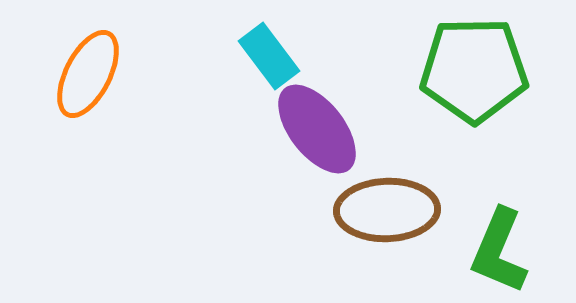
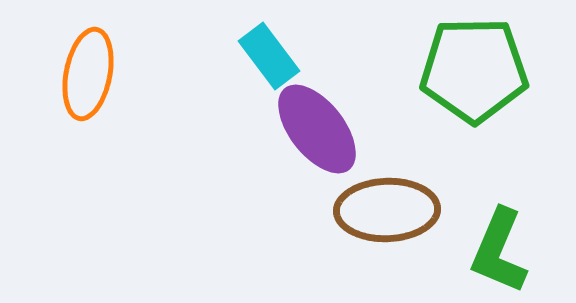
orange ellipse: rotated 16 degrees counterclockwise
